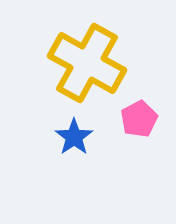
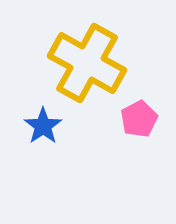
blue star: moved 31 px left, 11 px up
